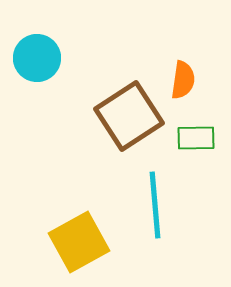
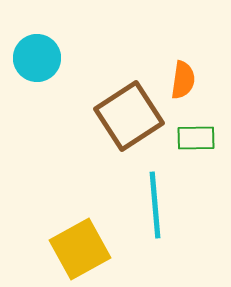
yellow square: moved 1 px right, 7 px down
